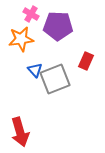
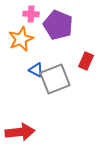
pink cross: rotated 28 degrees counterclockwise
purple pentagon: moved 1 px up; rotated 20 degrees clockwise
orange star: rotated 15 degrees counterclockwise
blue triangle: moved 1 px right; rotated 21 degrees counterclockwise
red arrow: rotated 80 degrees counterclockwise
